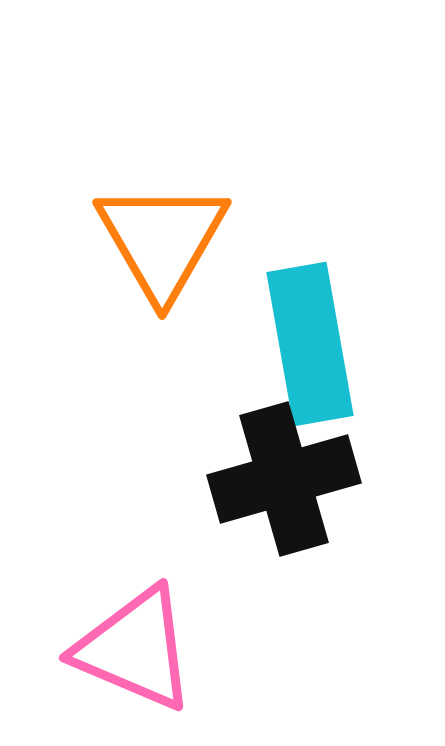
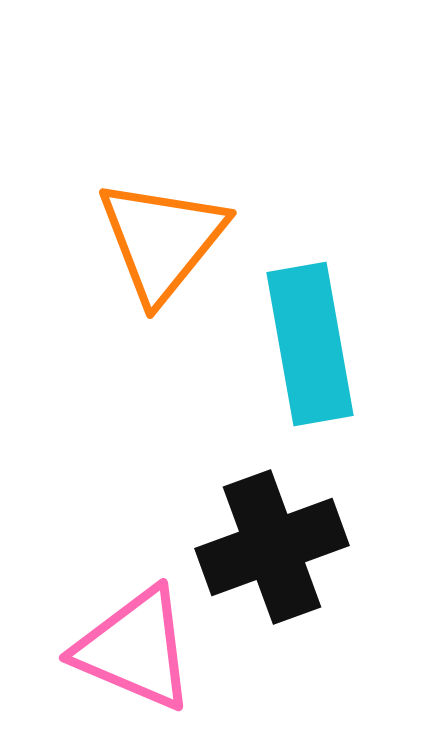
orange triangle: rotated 9 degrees clockwise
black cross: moved 12 px left, 68 px down; rotated 4 degrees counterclockwise
